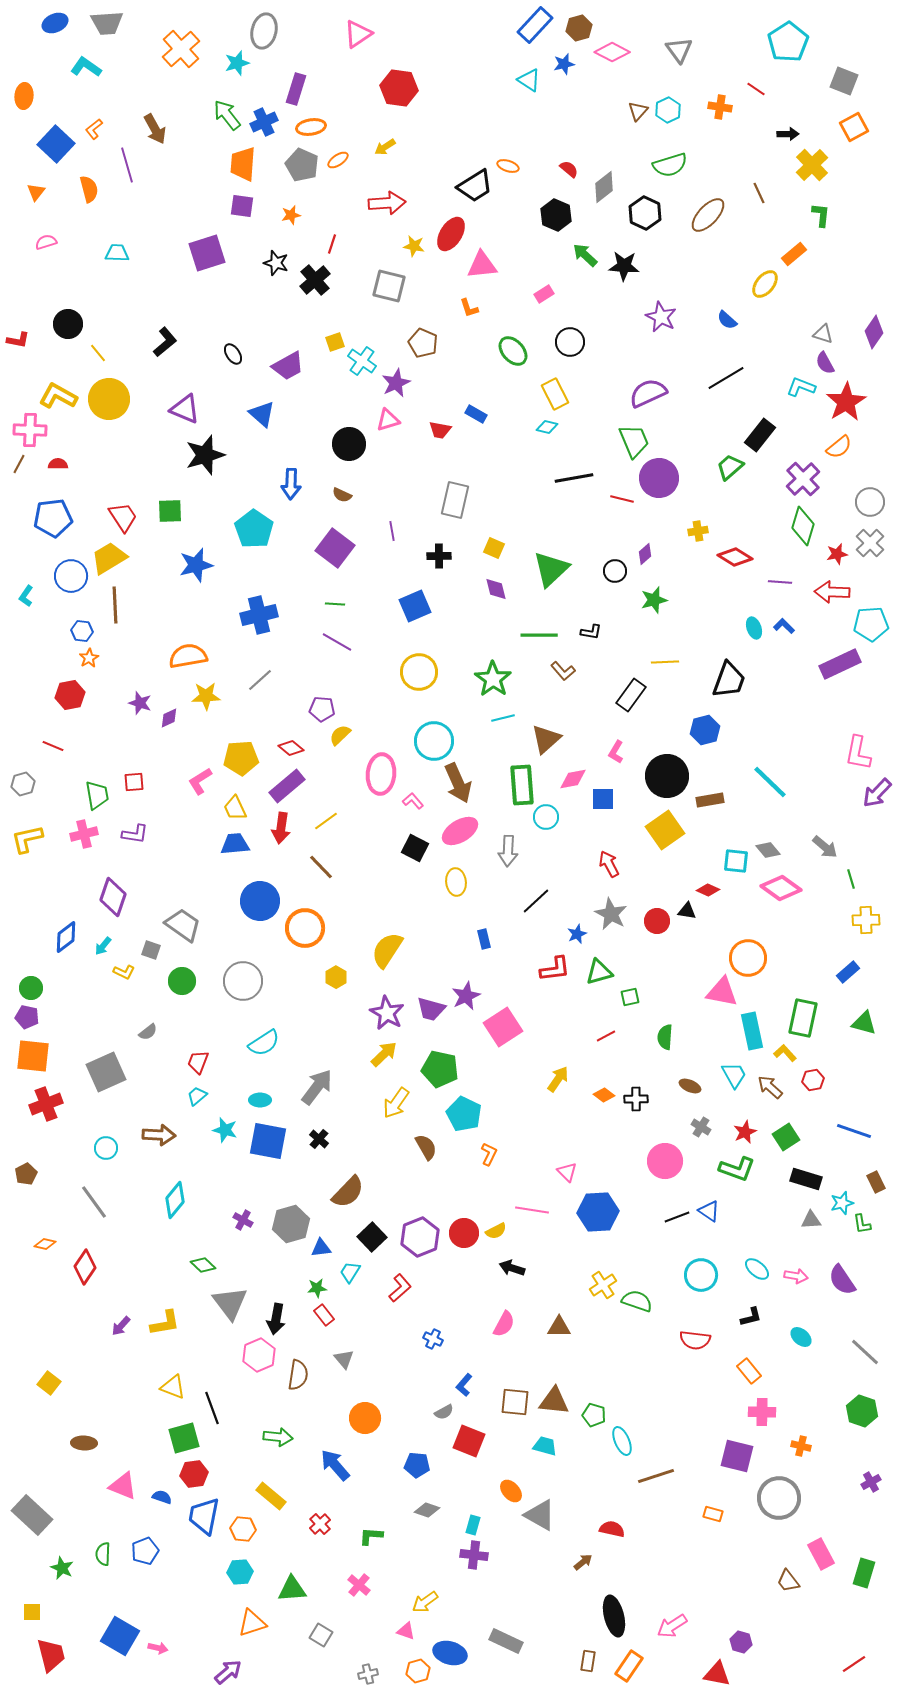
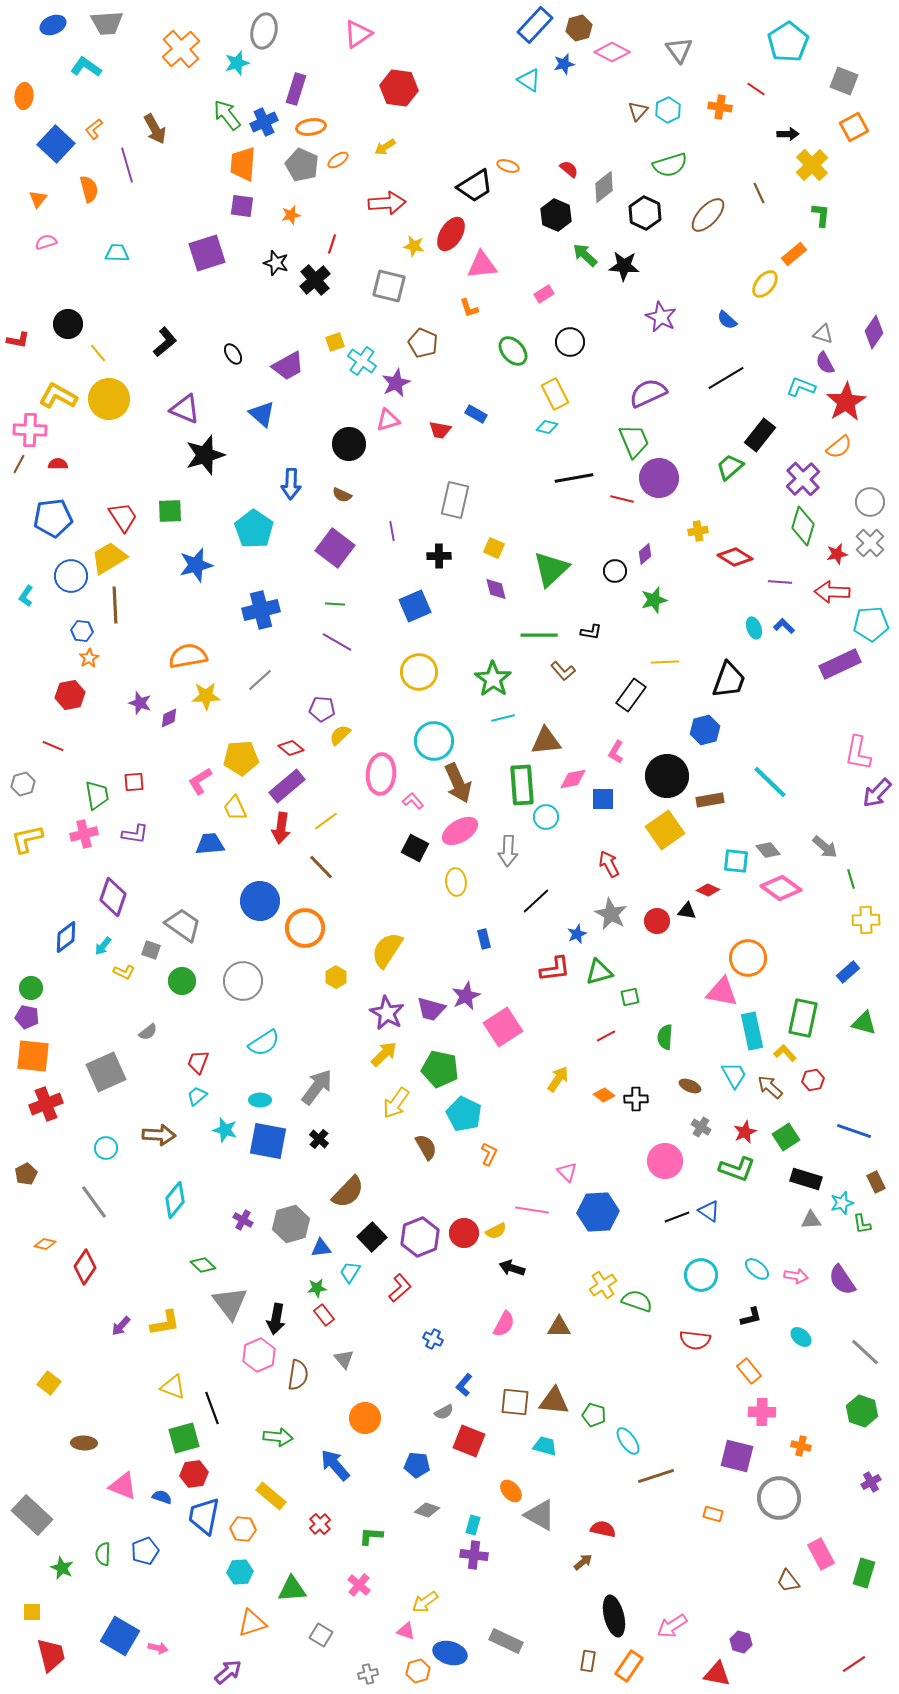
blue ellipse at (55, 23): moved 2 px left, 2 px down
orange triangle at (36, 192): moved 2 px right, 7 px down
blue cross at (259, 615): moved 2 px right, 5 px up
brown triangle at (546, 739): moved 2 px down; rotated 36 degrees clockwise
blue trapezoid at (235, 844): moved 25 px left
cyan ellipse at (622, 1441): moved 6 px right; rotated 12 degrees counterclockwise
red semicircle at (612, 1529): moved 9 px left
